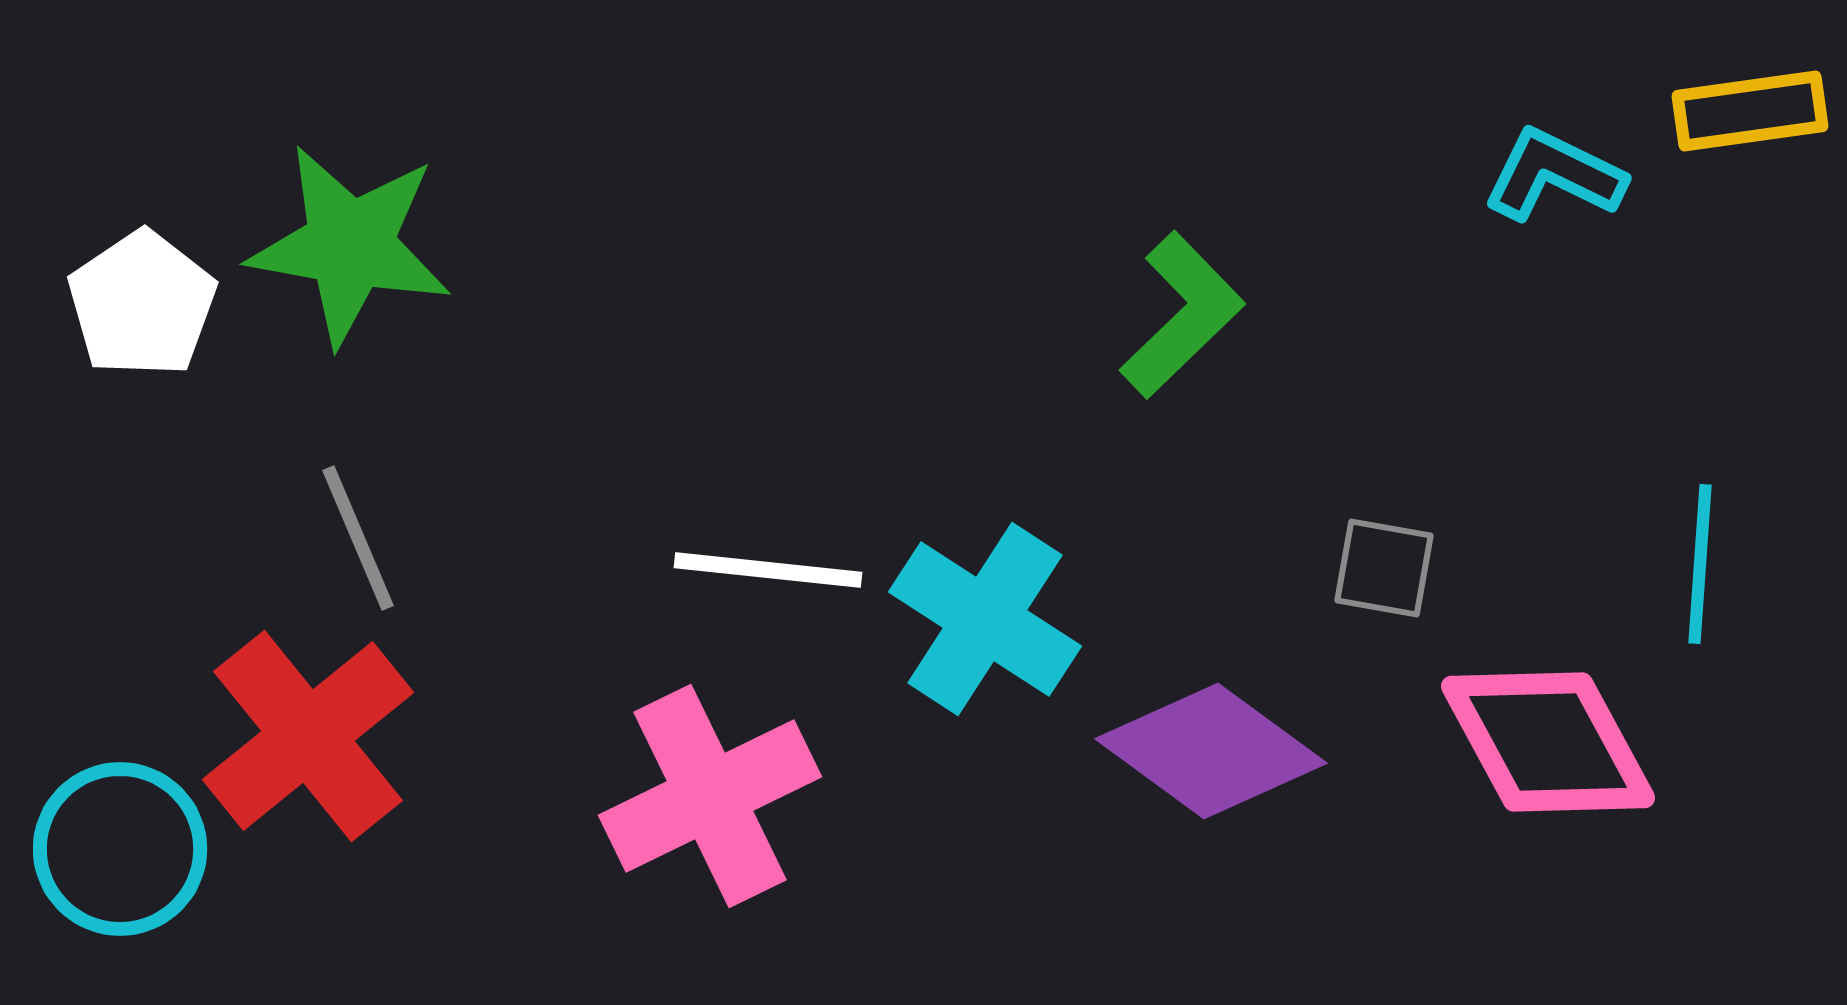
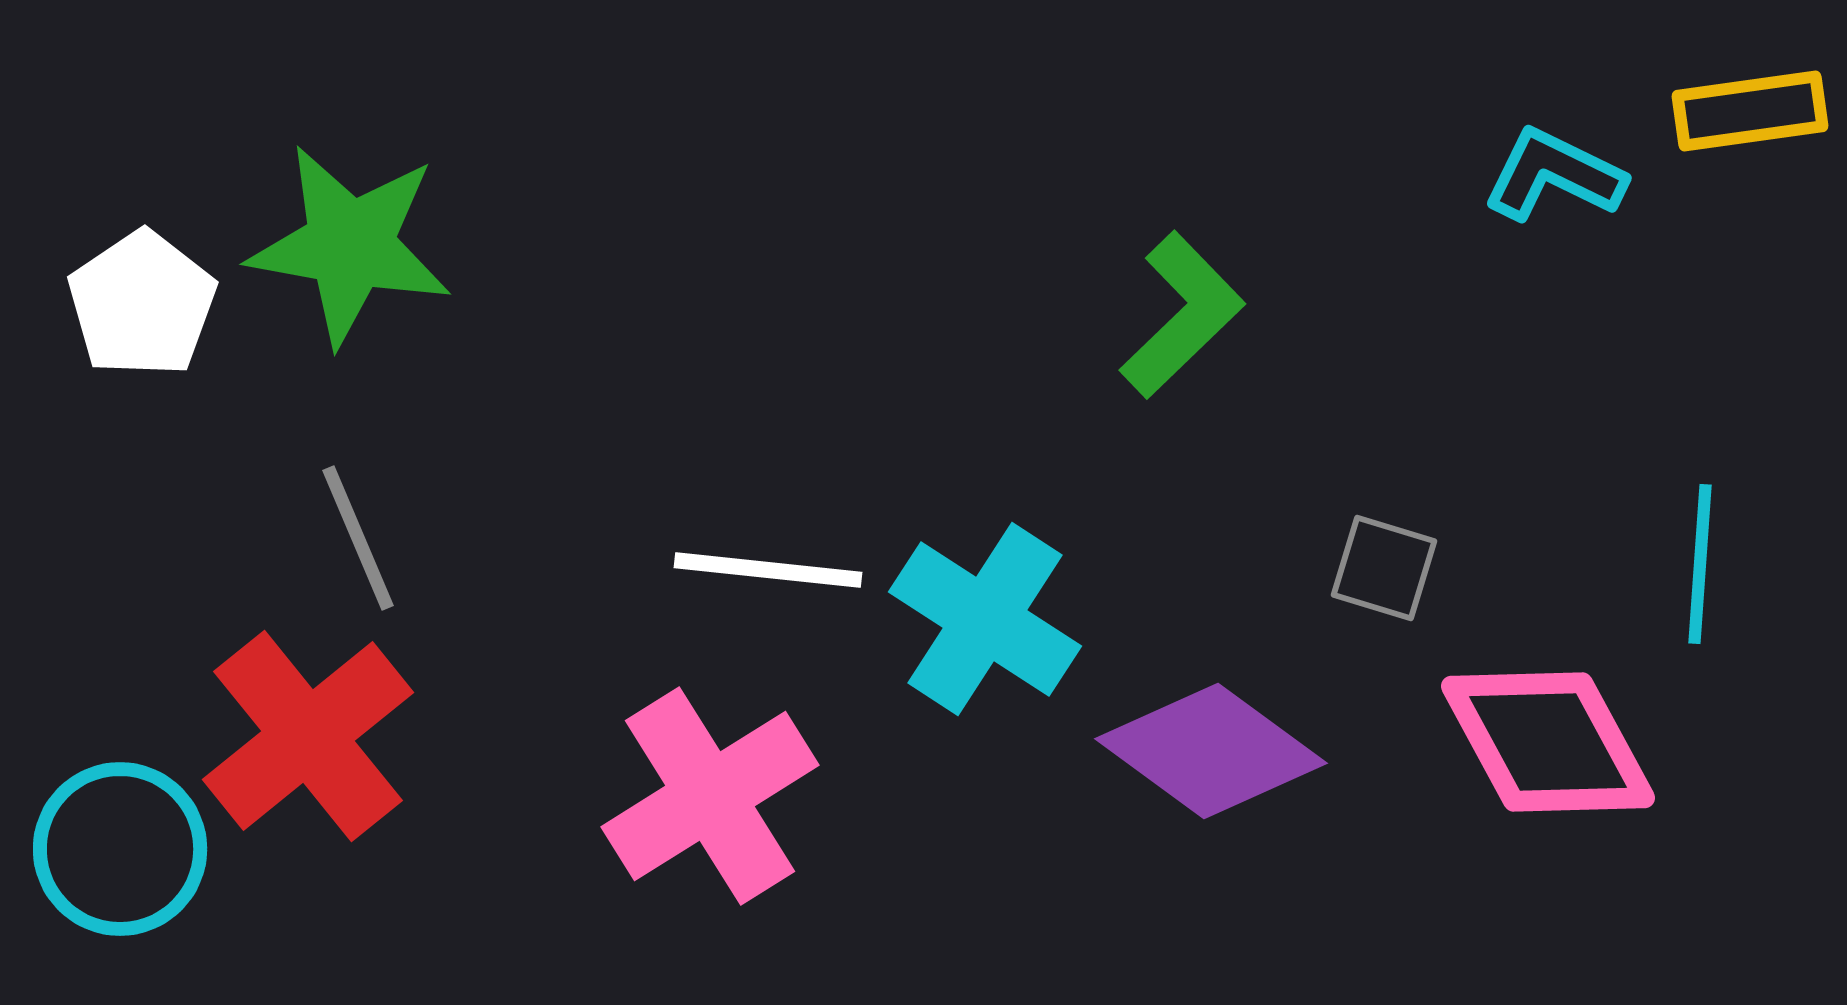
gray square: rotated 7 degrees clockwise
pink cross: rotated 6 degrees counterclockwise
